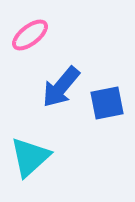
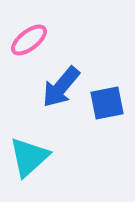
pink ellipse: moved 1 px left, 5 px down
cyan triangle: moved 1 px left
